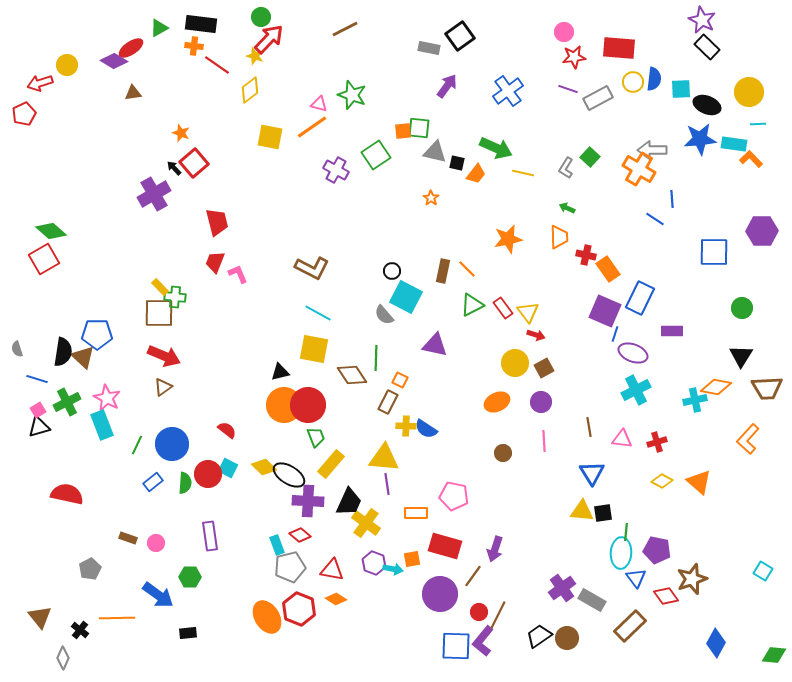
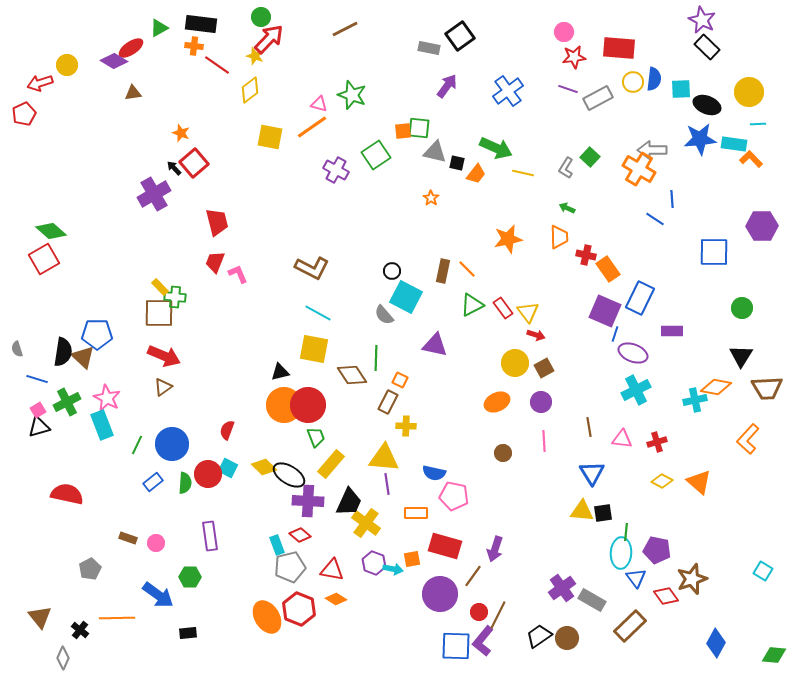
purple hexagon at (762, 231): moved 5 px up
blue semicircle at (426, 429): moved 8 px right, 44 px down; rotated 20 degrees counterclockwise
red semicircle at (227, 430): rotated 108 degrees counterclockwise
